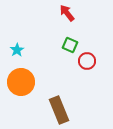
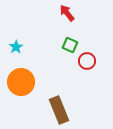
cyan star: moved 1 px left, 3 px up
